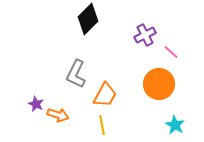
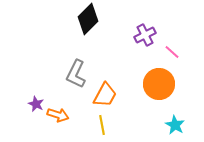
pink line: moved 1 px right
